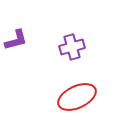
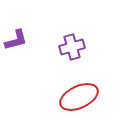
red ellipse: moved 2 px right
